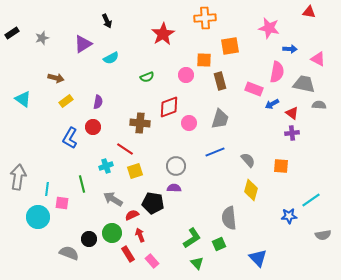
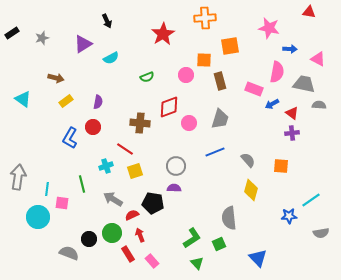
gray semicircle at (323, 235): moved 2 px left, 2 px up
